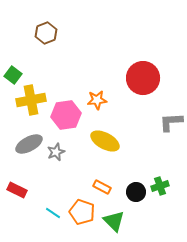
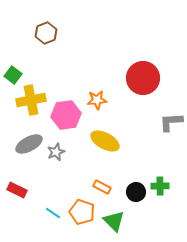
green cross: rotated 18 degrees clockwise
